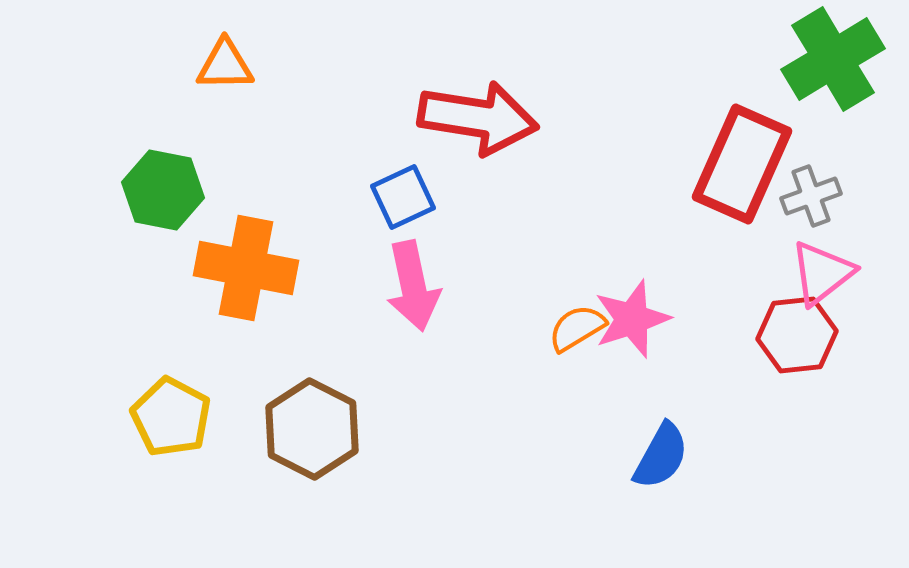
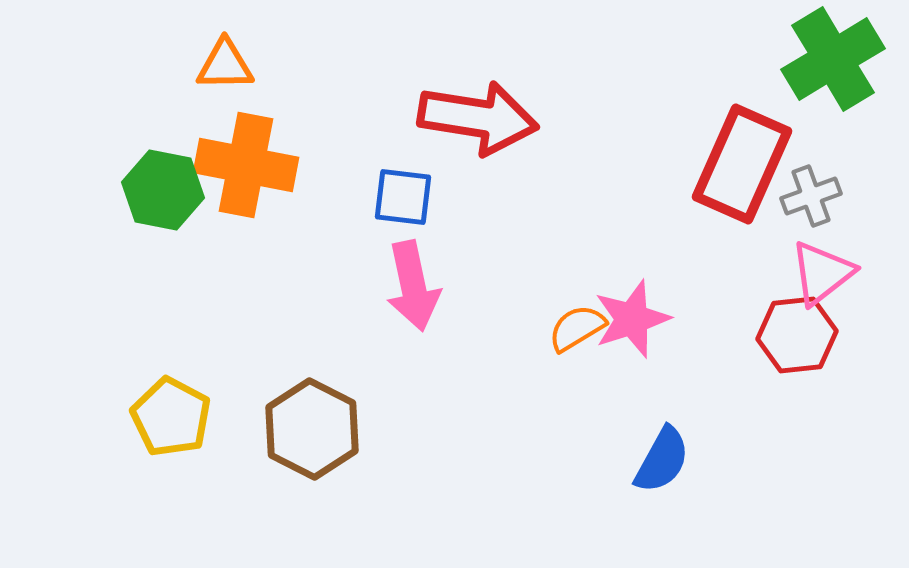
blue square: rotated 32 degrees clockwise
orange cross: moved 103 px up
blue semicircle: moved 1 px right, 4 px down
